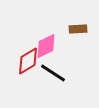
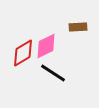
brown rectangle: moved 2 px up
red diamond: moved 5 px left, 8 px up
